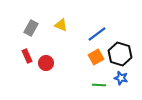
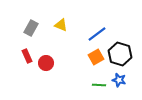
blue star: moved 2 px left, 2 px down
